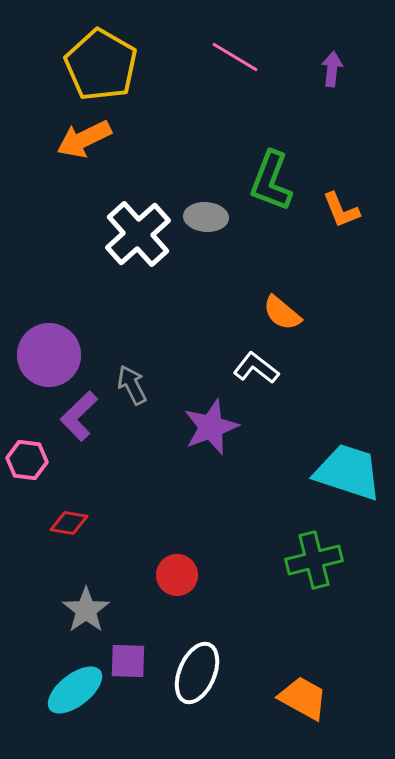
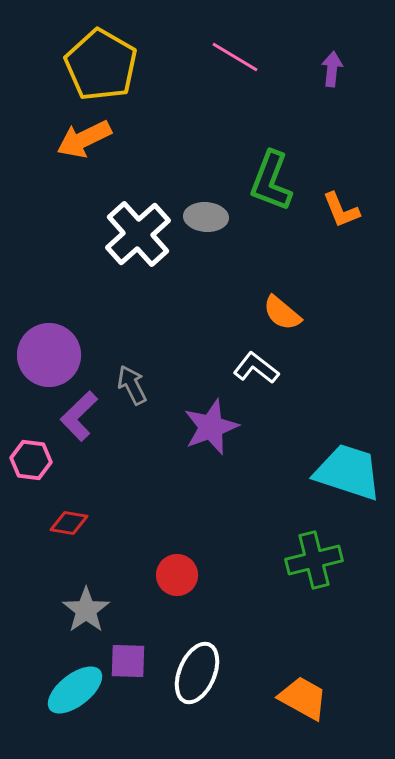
pink hexagon: moved 4 px right
